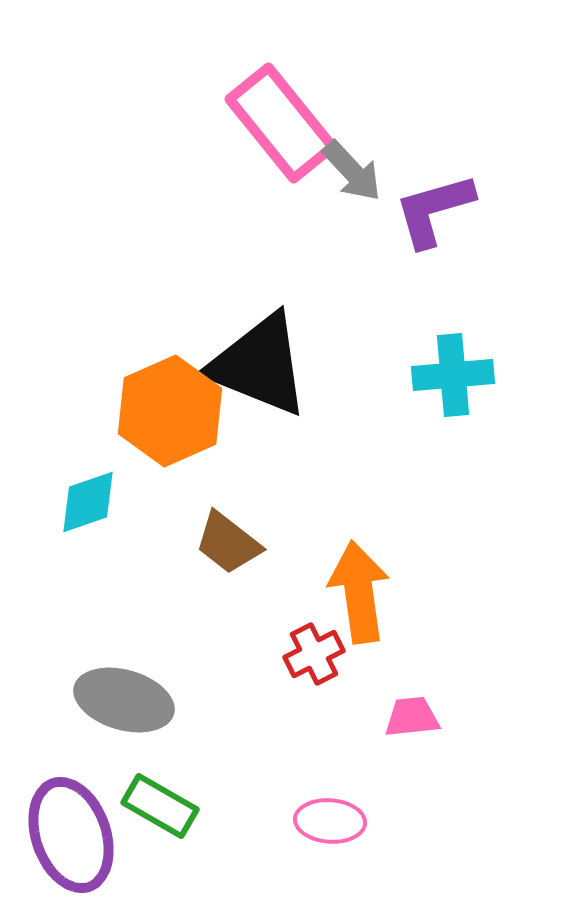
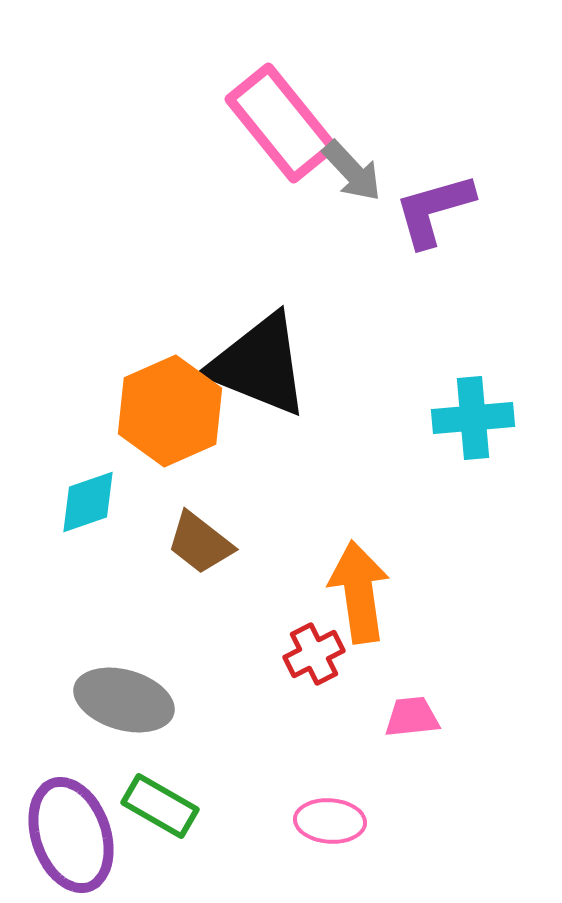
cyan cross: moved 20 px right, 43 px down
brown trapezoid: moved 28 px left
